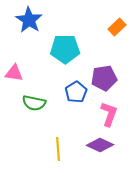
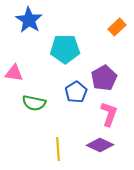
purple pentagon: rotated 20 degrees counterclockwise
